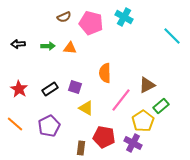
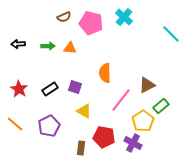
cyan cross: rotated 12 degrees clockwise
cyan line: moved 1 px left, 2 px up
yellow triangle: moved 2 px left, 3 px down
